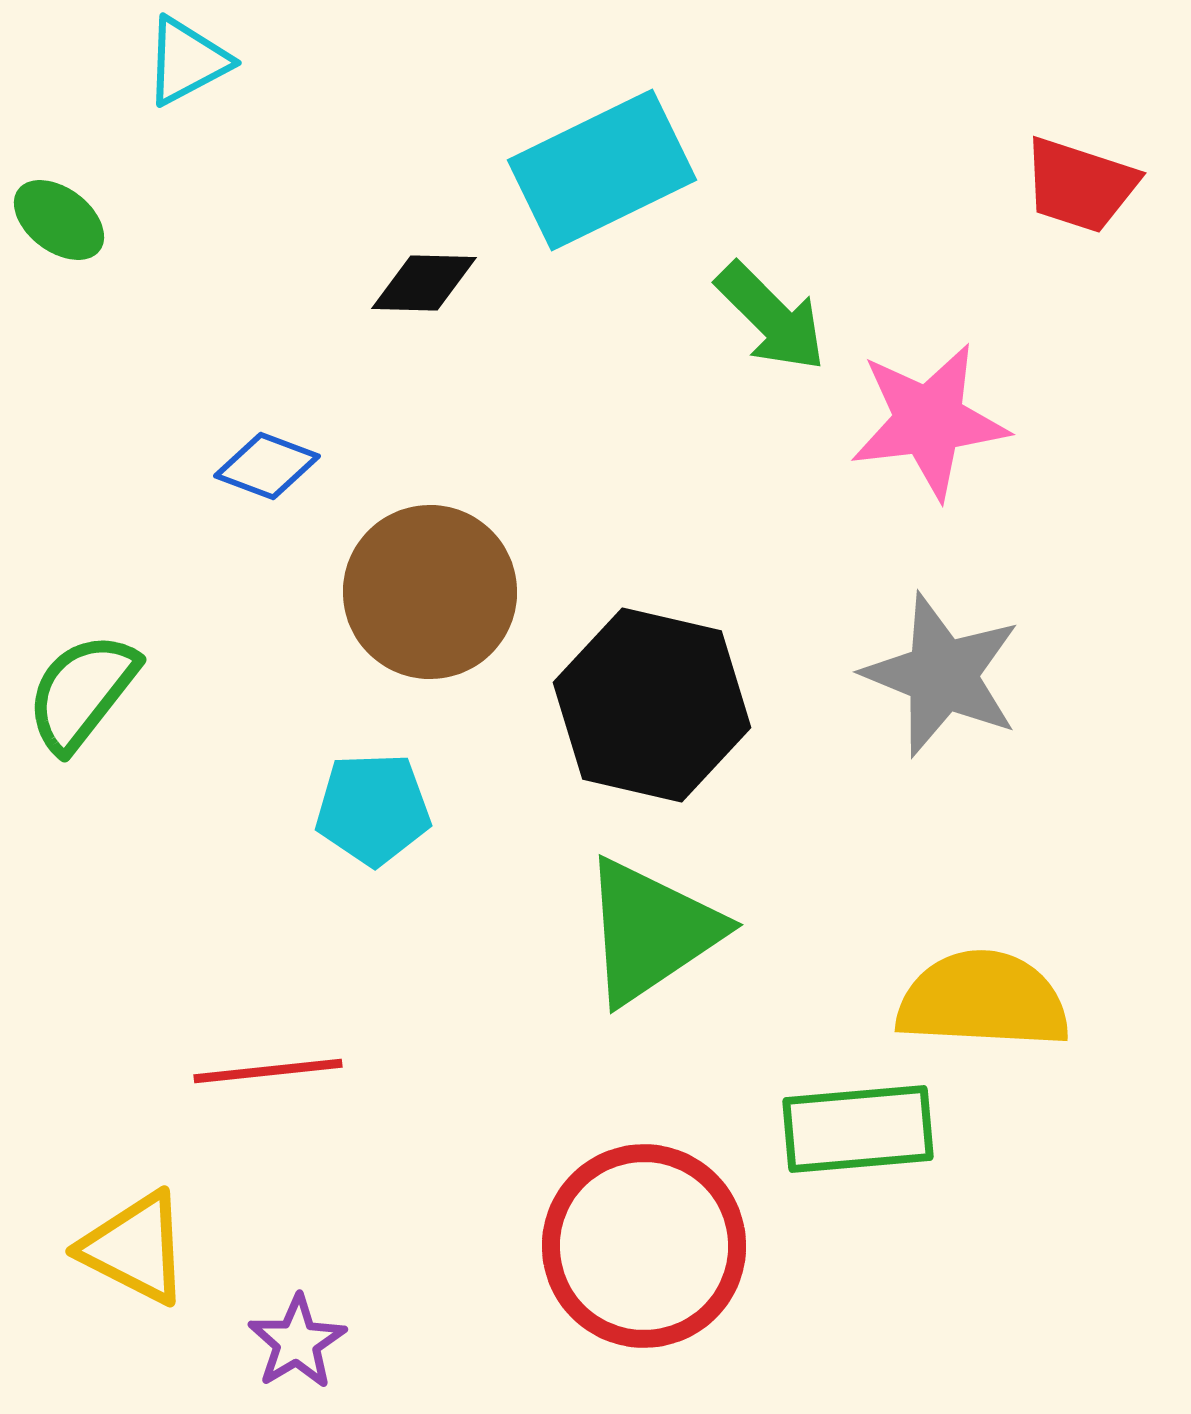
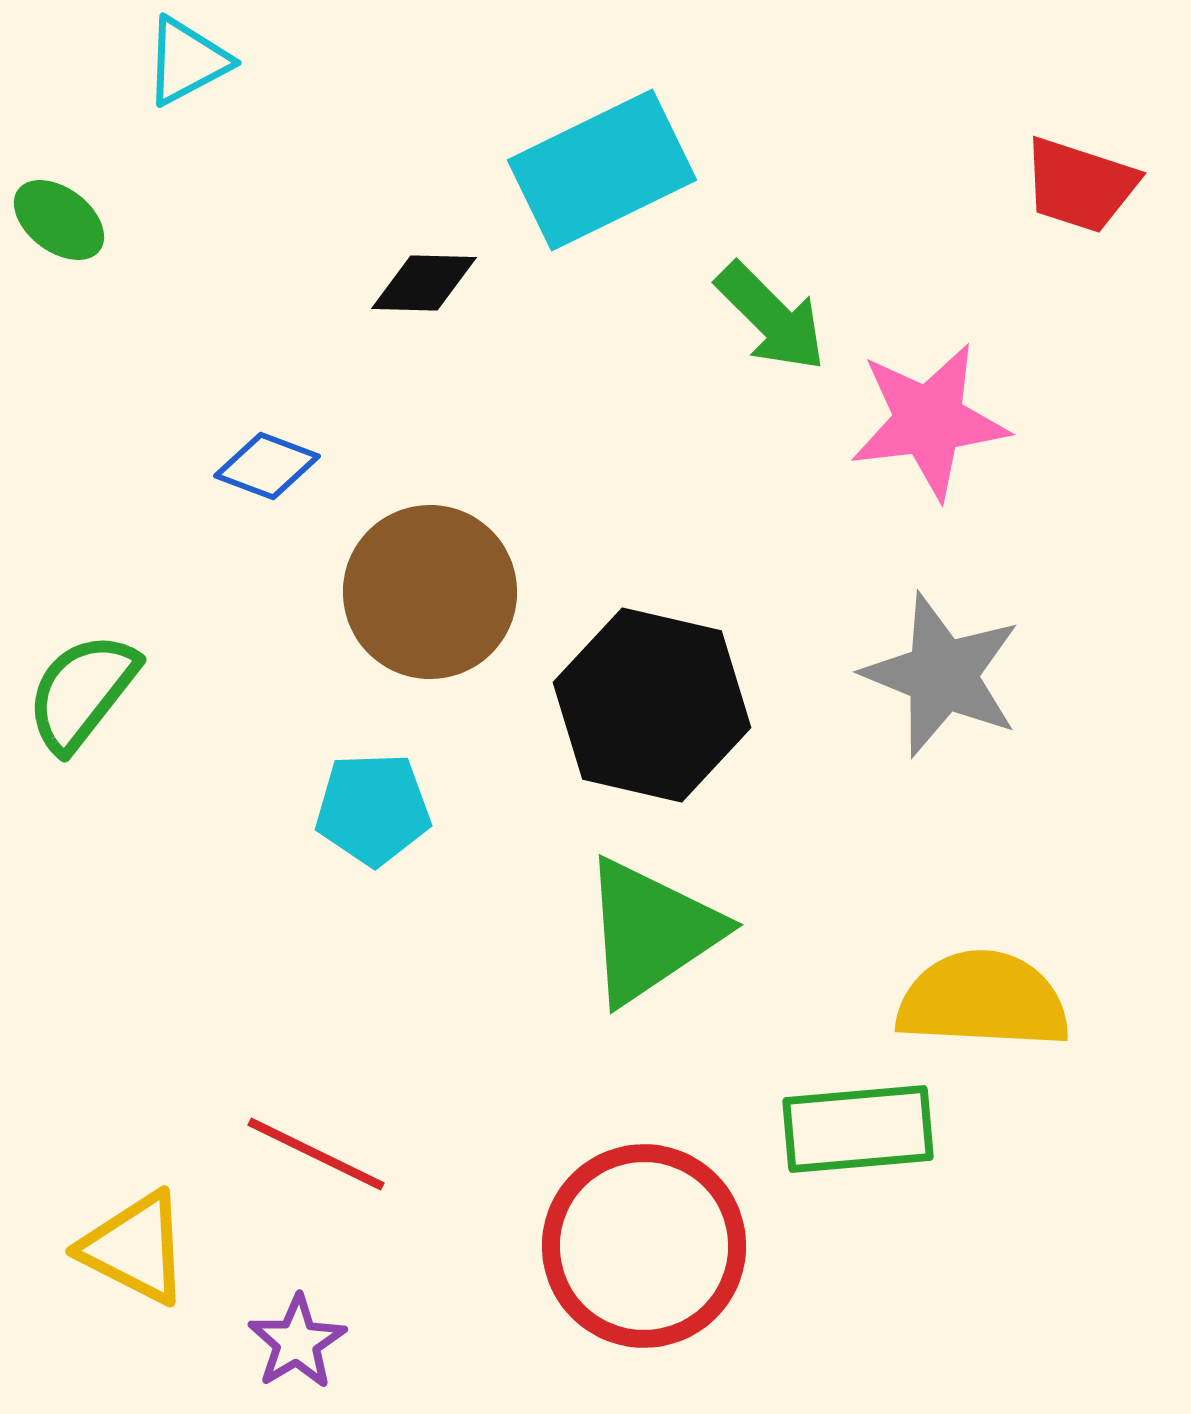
red line: moved 48 px right, 83 px down; rotated 32 degrees clockwise
